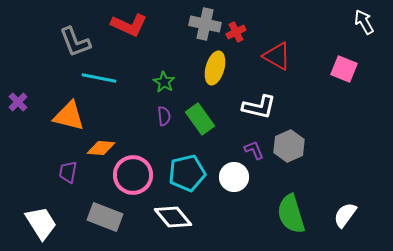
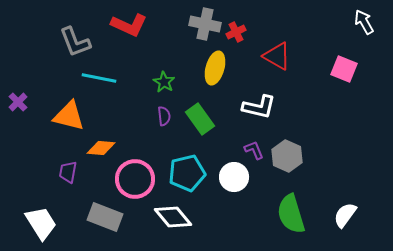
gray hexagon: moved 2 px left, 10 px down; rotated 12 degrees counterclockwise
pink circle: moved 2 px right, 4 px down
